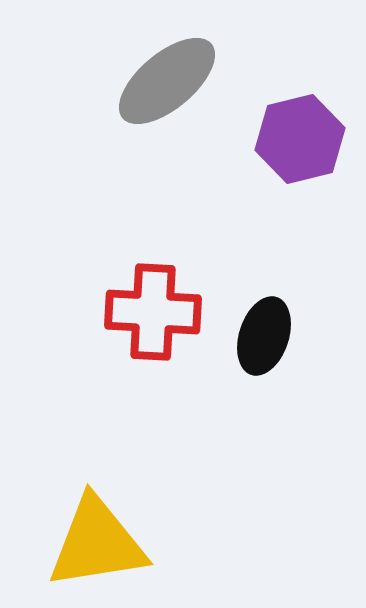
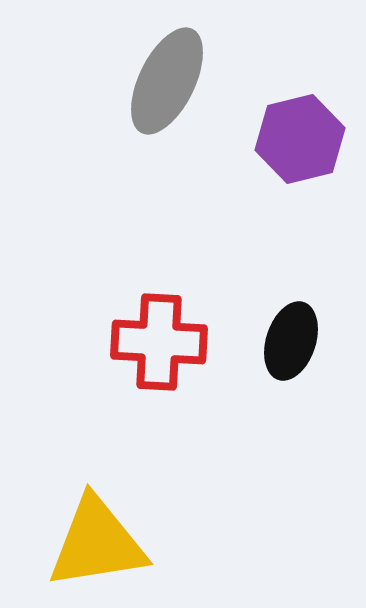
gray ellipse: rotated 24 degrees counterclockwise
red cross: moved 6 px right, 30 px down
black ellipse: moved 27 px right, 5 px down
